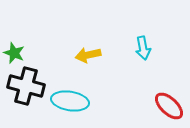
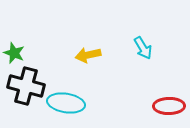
cyan arrow: rotated 20 degrees counterclockwise
cyan ellipse: moved 4 px left, 2 px down
red ellipse: rotated 44 degrees counterclockwise
